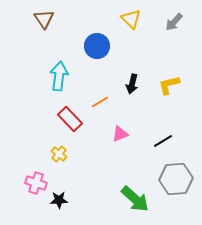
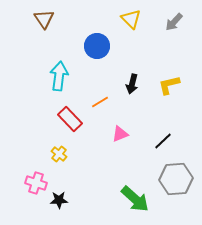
black line: rotated 12 degrees counterclockwise
